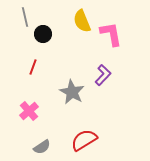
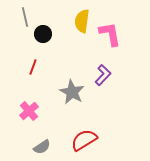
yellow semicircle: rotated 30 degrees clockwise
pink L-shape: moved 1 px left
